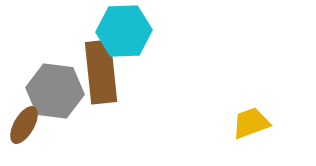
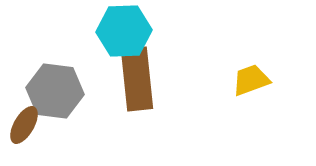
brown rectangle: moved 36 px right, 7 px down
yellow trapezoid: moved 43 px up
